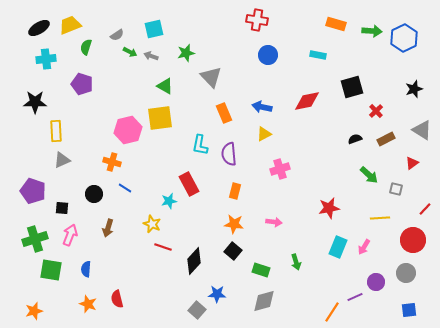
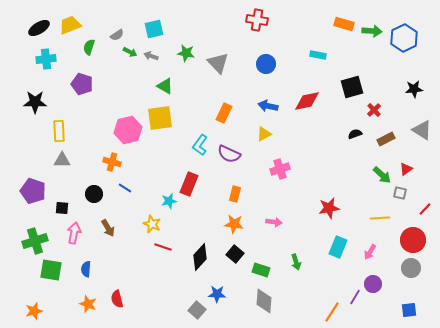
orange rectangle at (336, 24): moved 8 px right
green semicircle at (86, 47): moved 3 px right
green star at (186, 53): rotated 24 degrees clockwise
blue circle at (268, 55): moved 2 px left, 9 px down
gray triangle at (211, 77): moved 7 px right, 14 px up
black star at (414, 89): rotated 12 degrees clockwise
blue arrow at (262, 107): moved 6 px right, 1 px up
red cross at (376, 111): moved 2 px left, 1 px up
orange rectangle at (224, 113): rotated 48 degrees clockwise
yellow rectangle at (56, 131): moved 3 px right
black semicircle at (355, 139): moved 5 px up
cyan L-shape at (200, 145): rotated 25 degrees clockwise
purple semicircle at (229, 154): rotated 60 degrees counterclockwise
gray triangle at (62, 160): rotated 24 degrees clockwise
red triangle at (412, 163): moved 6 px left, 6 px down
green arrow at (369, 175): moved 13 px right
red rectangle at (189, 184): rotated 50 degrees clockwise
gray square at (396, 189): moved 4 px right, 4 px down
orange rectangle at (235, 191): moved 3 px down
brown arrow at (108, 228): rotated 48 degrees counterclockwise
pink arrow at (70, 235): moved 4 px right, 2 px up; rotated 10 degrees counterclockwise
green cross at (35, 239): moved 2 px down
pink arrow at (364, 247): moved 6 px right, 5 px down
black square at (233, 251): moved 2 px right, 3 px down
black diamond at (194, 261): moved 6 px right, 4 px up
gray circle at (406, 273): moved 5 px right, 5 px up
purple circle at (376, 282): moved 3 px left, 2 px down
purple line at (355, 297): rotated 35 degrees counterclockwise
gray diamond at (264, 301): rotated 70 degrees counterclockwise
